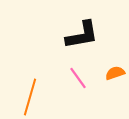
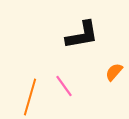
orange semicircle: moved 1 px left, 1 px up; rotated 30 degrees counterclockwise
pink line: moved 14 px left, 8 px down
